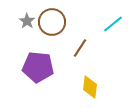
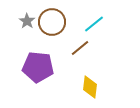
cyan line: moved 19 px left
brown line: rotated 18 degrees clockwise
